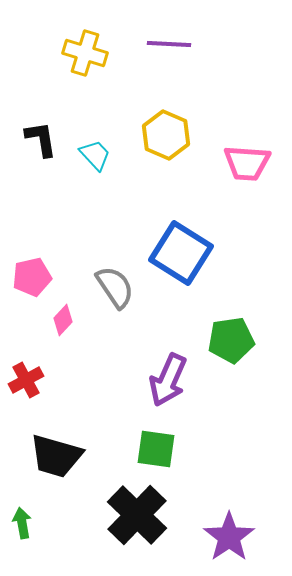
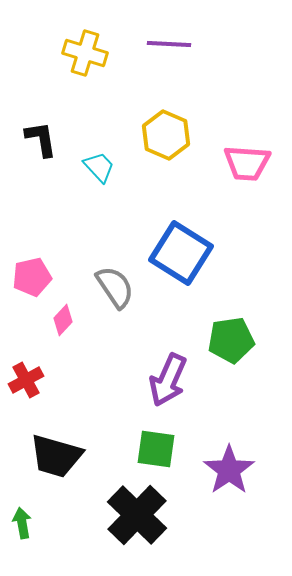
cyan trapezoid: moved 4 px right, 12 px down
purple star: moved 67 px up
